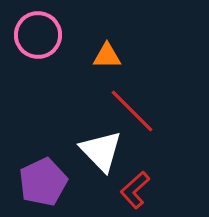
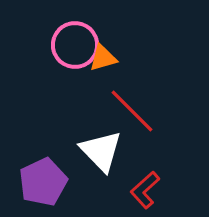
pink circle: moved 37 px right, 10 px down
orange triangle: moved 4 px left, 2 px down; rotated 16 degrees counterclockwise
red L-shape: moved 10 px right
